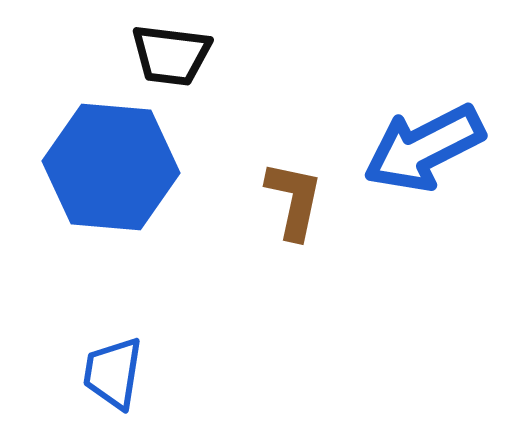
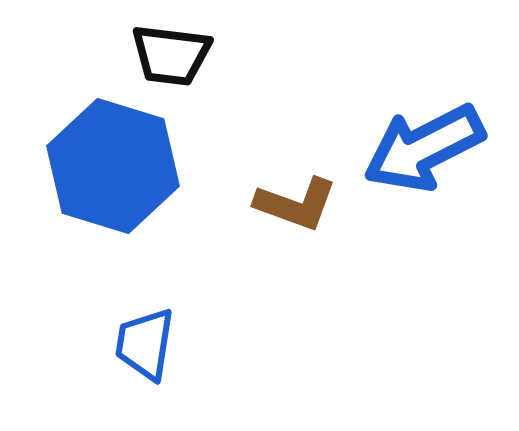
blue hexagon: moved 2 px right, 1 px up; rotated 12 degrees clockwise
brown L-shape: moved 2 px right, 4 px down; rotated 98 degrees clockwise
blue trapezoid: moved 32 px right, 29 px up
